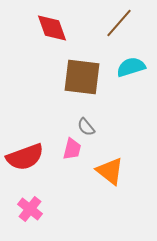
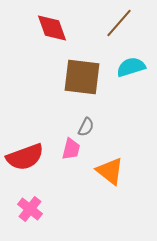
gray semicircle: rotated 114 degrees counterclockwise
pink trapezoid: moved 1 px left
